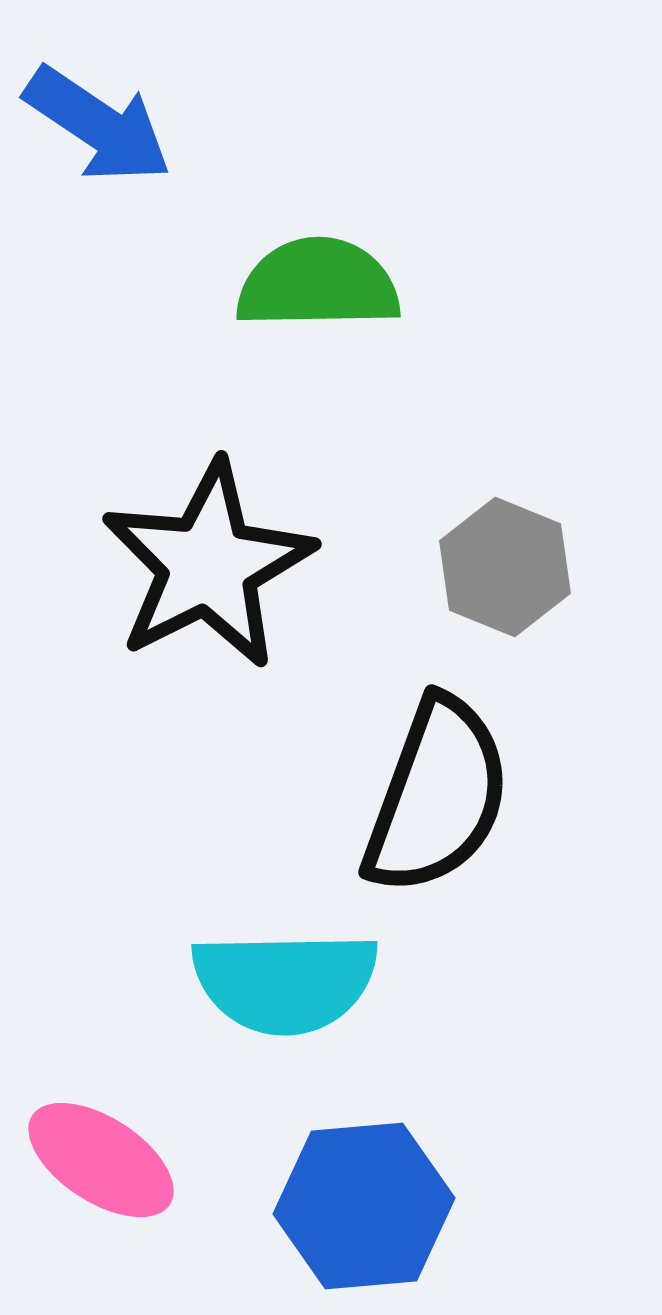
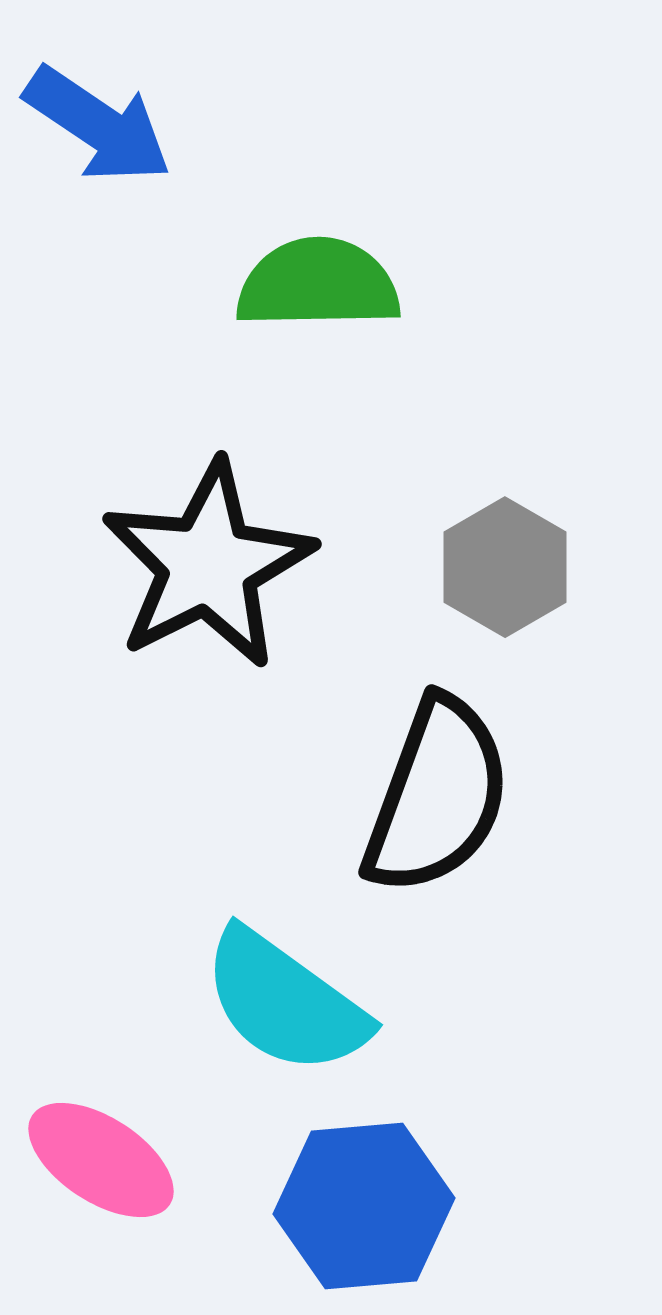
gray hexagon: rotated 8 degrees clockwise
cyan semicircle: moved 20 px down; rotated 37 degrees clockwise
